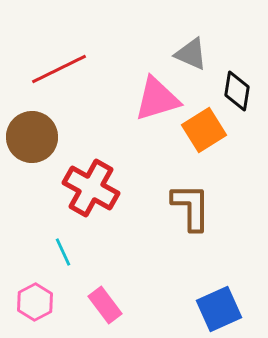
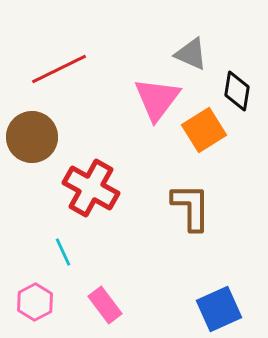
pink triangle: rotated 36 degrees counterclockwise
